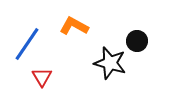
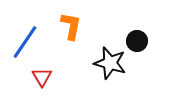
orange L-shape: moved 3 px left; rotated 72 degrees clockwise
blue line: moved 2 px left, 2 px up
